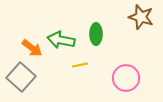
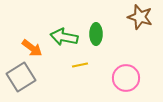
brown star: moved 1 px left
green arrow: moved 3 px right, 3 px up
gray square: rotated 16 degrees clockwise
